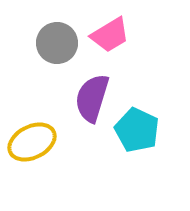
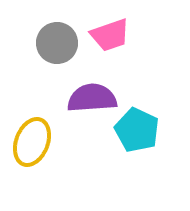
pink trapezoid: rotated 12 degrees clockwise
purple semicircle: rotated 69 degrees clockwise
yellow ellipse: rotated 42 degrees counterclockwise
